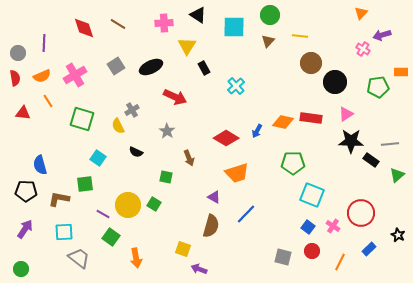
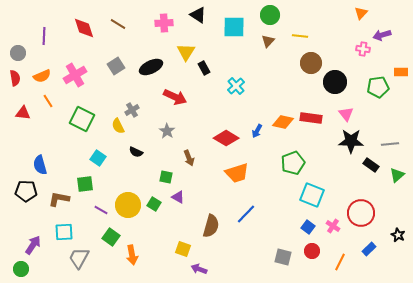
purple line at (44, 43): moved 7 px up
yellow triangle at (187, 46): moved 1 px left, 6 px down
pink cross at (363, 49): rotated 24 degrees counterclockwise
pink triangle at (346, 114): rotated 35 degrees counterclockwise
green square at (82, 119): rotated 10 degrees clockwise
black rectangle at (371, 160): moved 5 px down
green pentagon at (293, 163): rotated 20 degrees counterclockwise
purple triangle at (214, 197): moved 36 px left
purple line at (103, 214): moved 2 px left, 4 px up
purple arrow at (25, 229): moved 8 px right, 16 px down
gray trapezoid at (79, 258): rotated 100 degrees counterclockwise
orange arrow at (136, 258): moved 4 px left, 3 px up
